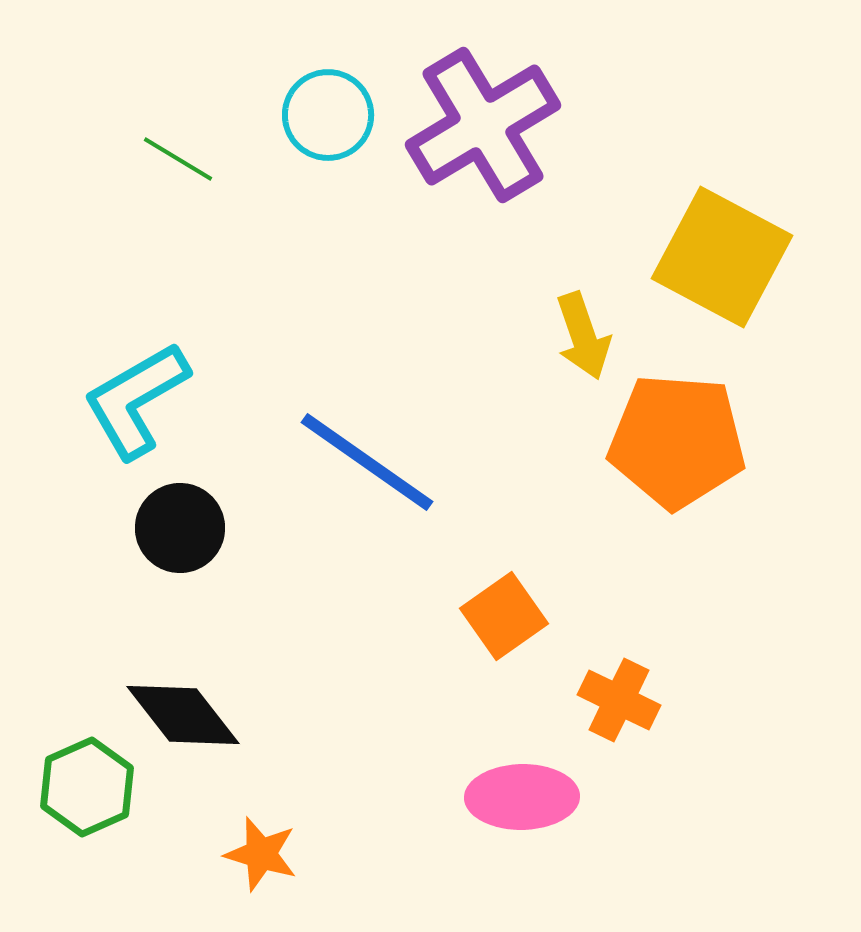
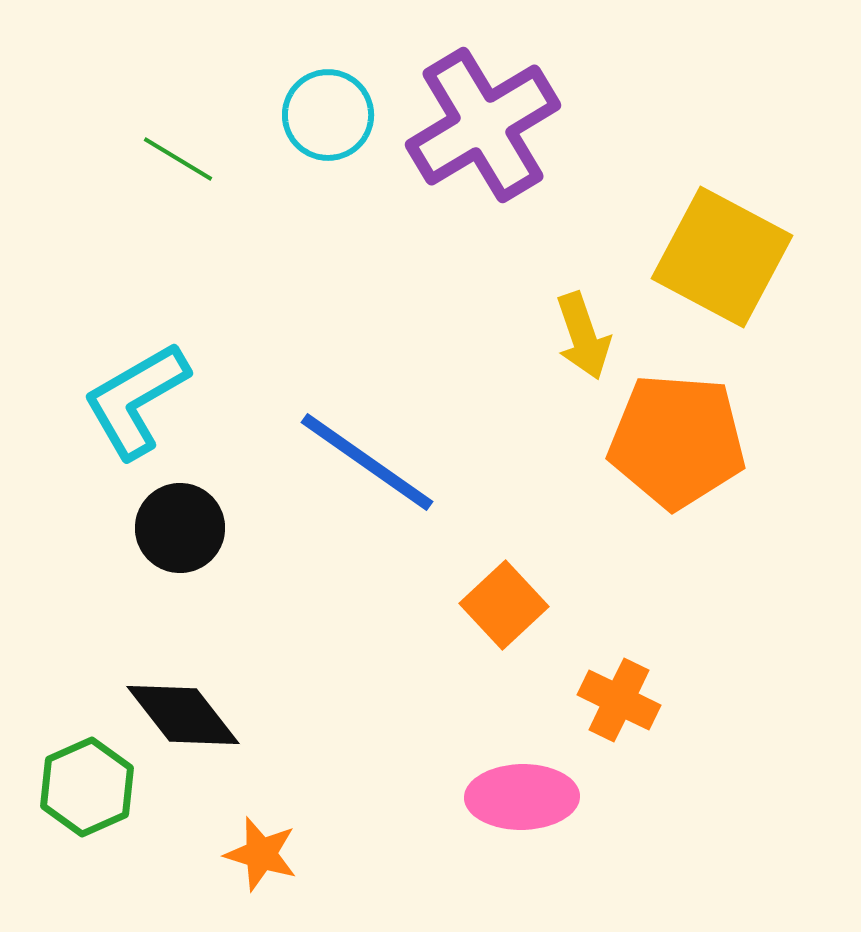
orange square: moved 11 px up; rotated 8 degrees counterclockwise
